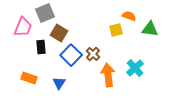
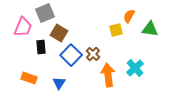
orange semicircle: rotated 80 degrees counterclockwise
